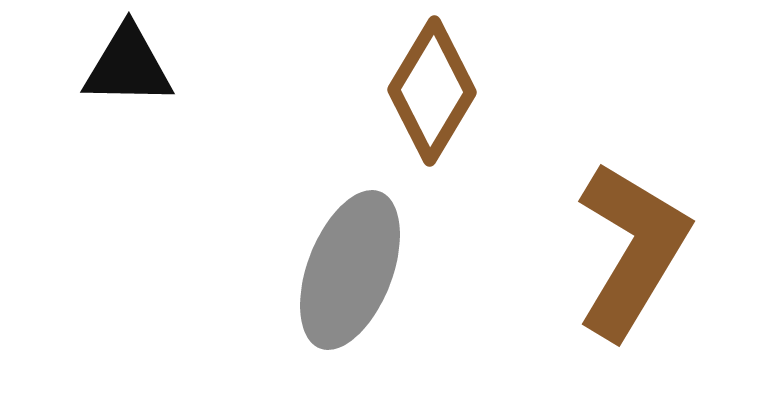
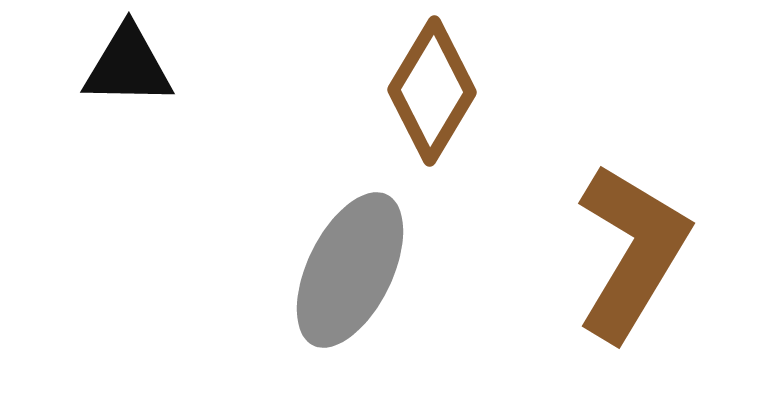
brown L-shape: moved 2 px down
gray ellipse: rotated 5 degrees clockwise
